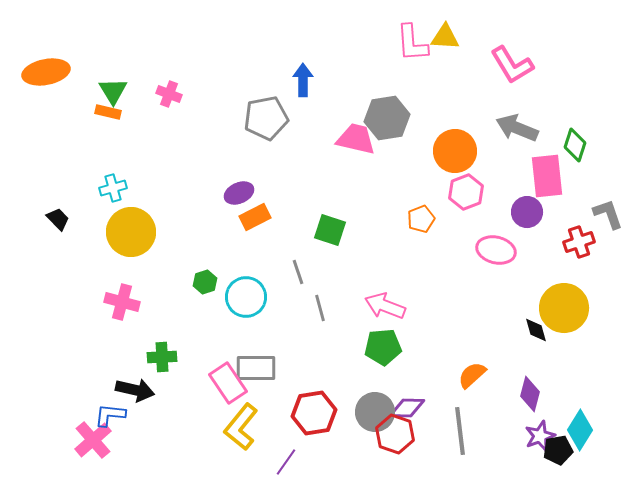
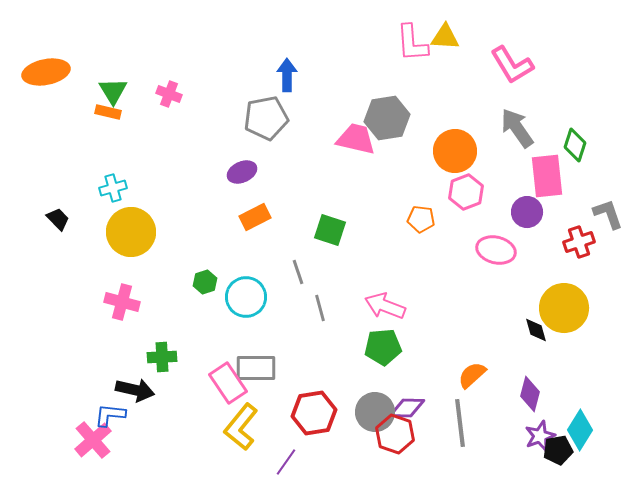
blue arrow at (303, 80): moved 16 px left, 5 px up
gray arrow at (517, 128): rotated 33 degrees clockwise
purple ellipse at (239, 193): moved 3 px right, 21 px up
orange pentagon at (421, 219): rotated 28 degrees clockwise
gray line at (460, 431): moved 8 px up
